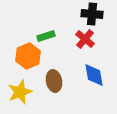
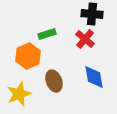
green rectangle: moved 1 px right, 2 px up
blue diamond: moved 2 px down
brown ellipse: rotated 10 degrees counterclockwise
yellow star: moved 1 px left, 2 px down
